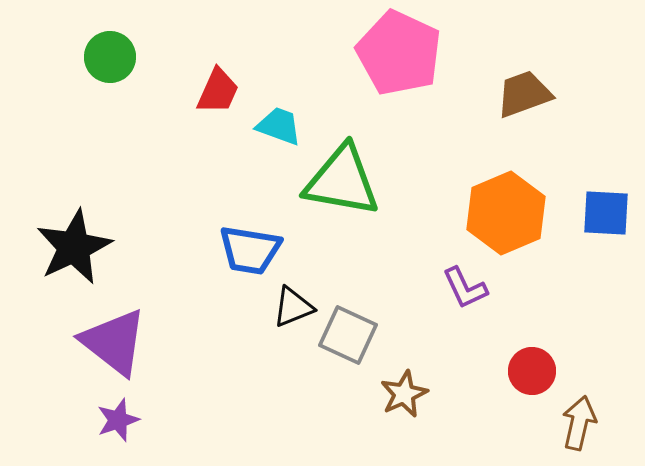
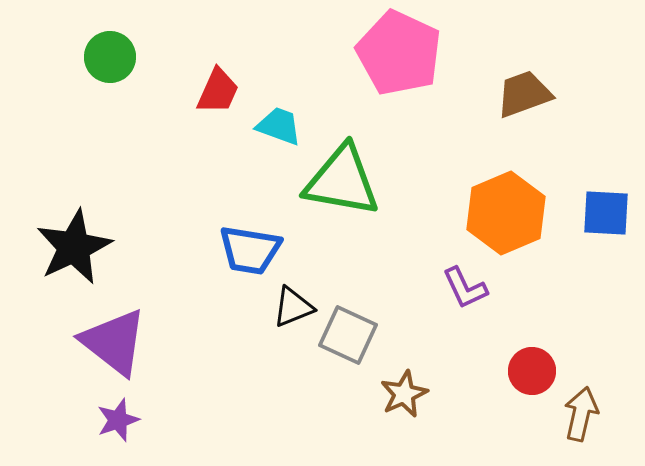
brown arrow: moved 2 px right, 9 px up
